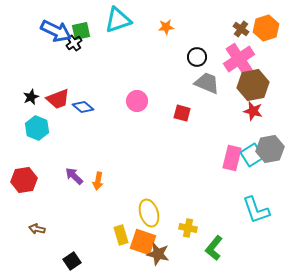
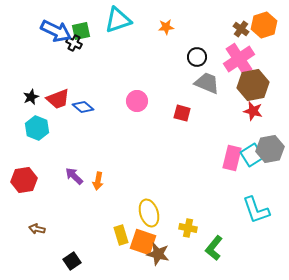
orange hexagon: moved 2 px left, 3 px up
black cross: rotated 28 degrees counterclockwise
